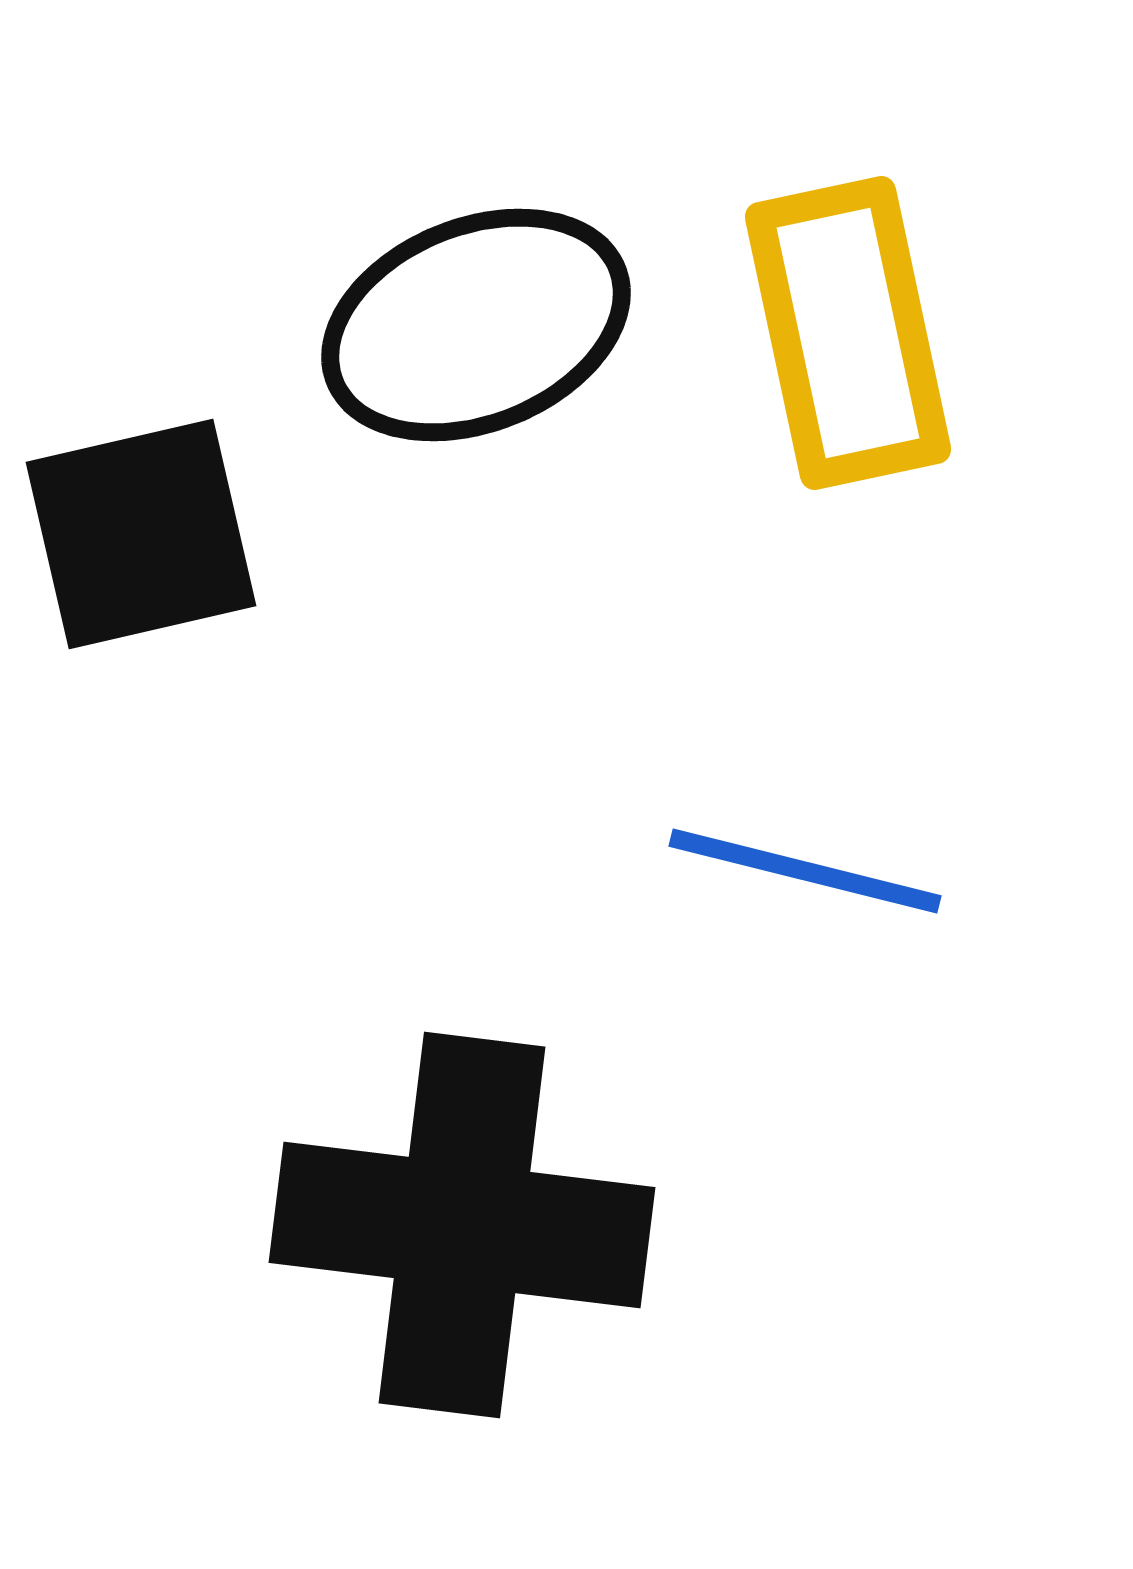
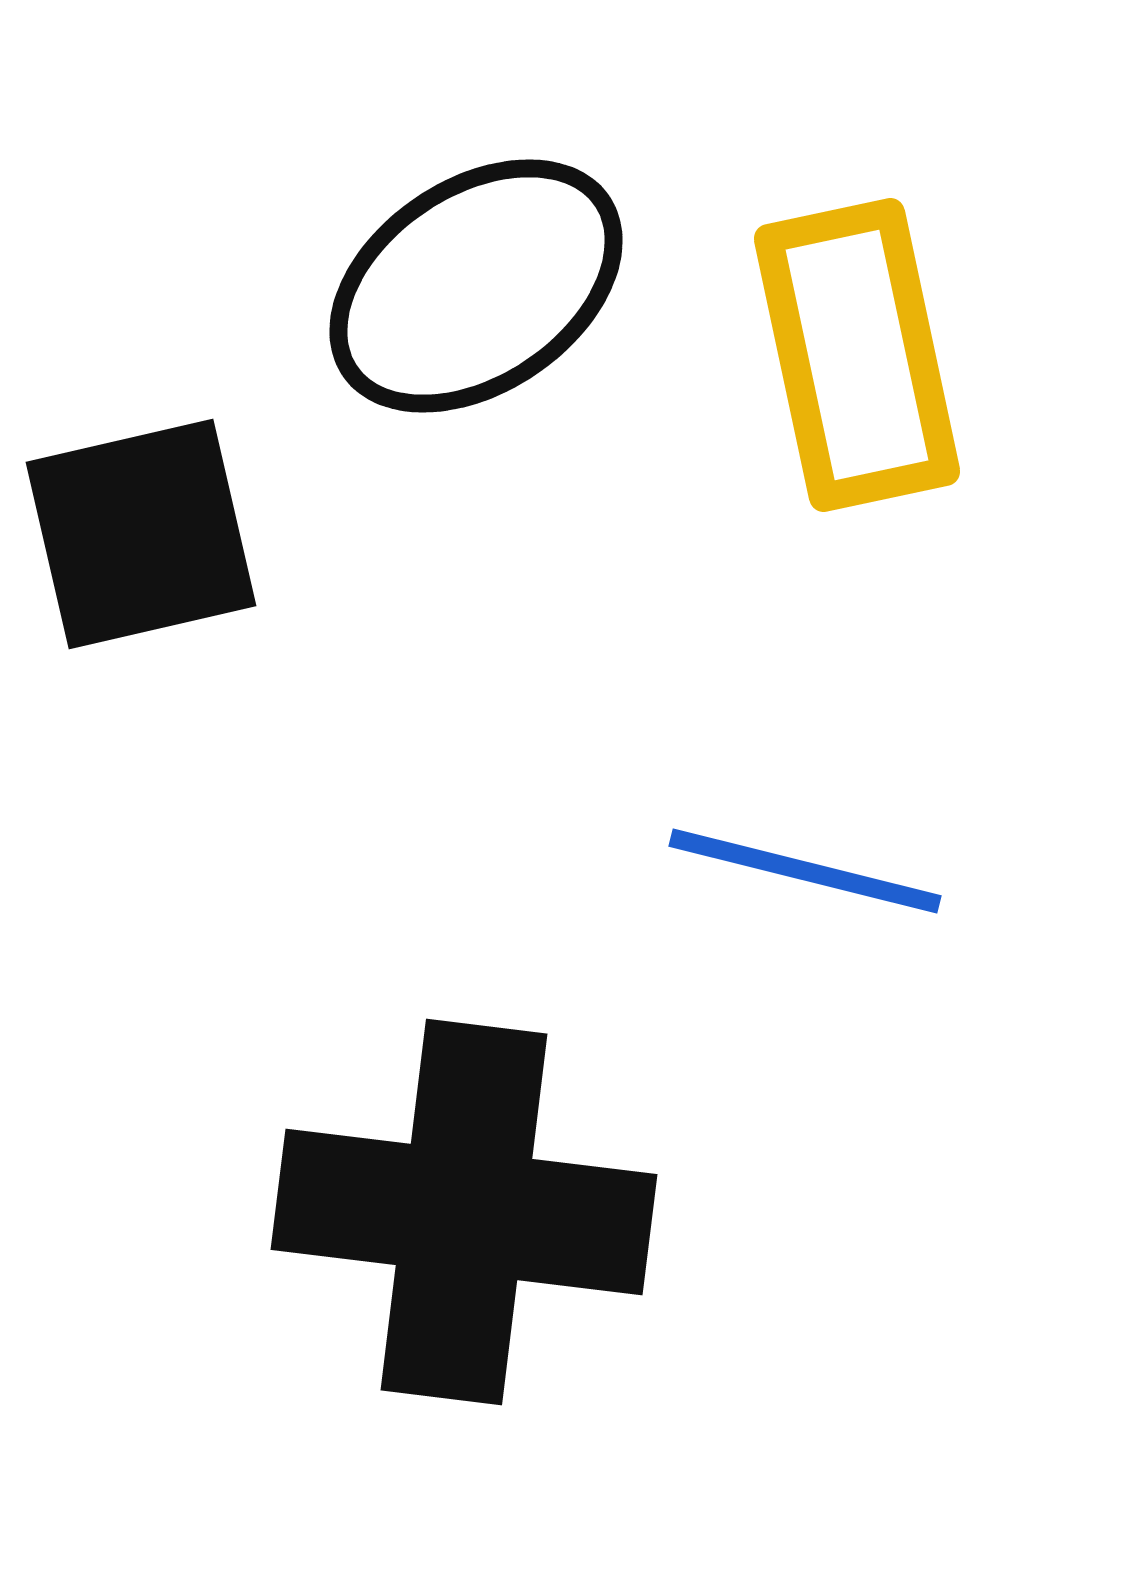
black ellipse: moved 39 px up; rotated 12 degrees counterclockwise
yellow rectangle: moved 9 px right, 22 px down
black cross: moved 2 px right, 13 px up
